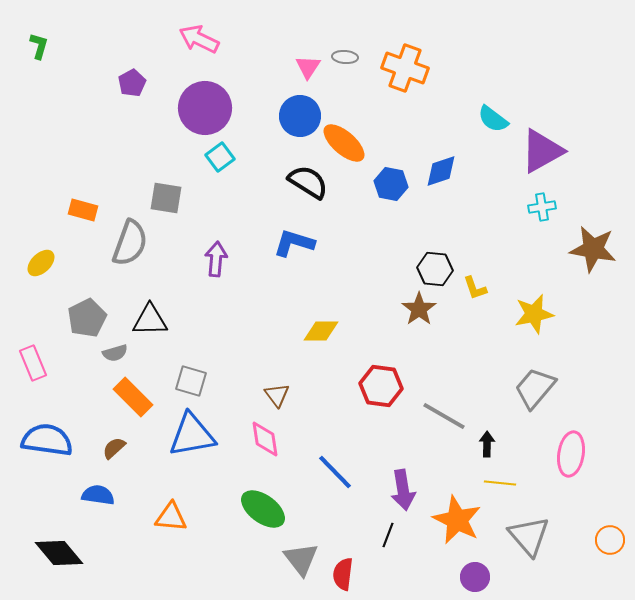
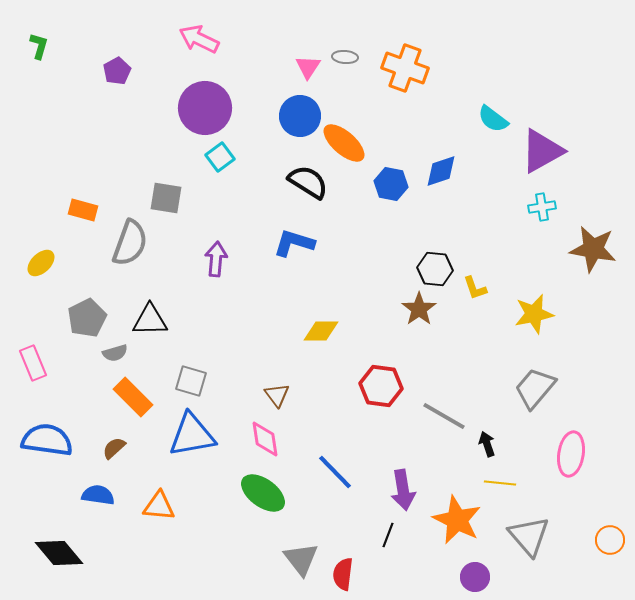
purple pentagon at (132, 83): moved 15 px left, 12 px up
black arrow at (487, 444): rotated 20 degrees counterclockwise
green ellipse at (263, 509): moved 16 px up
orange triangle at (171, 517): moved 12 px left, 11 px up
